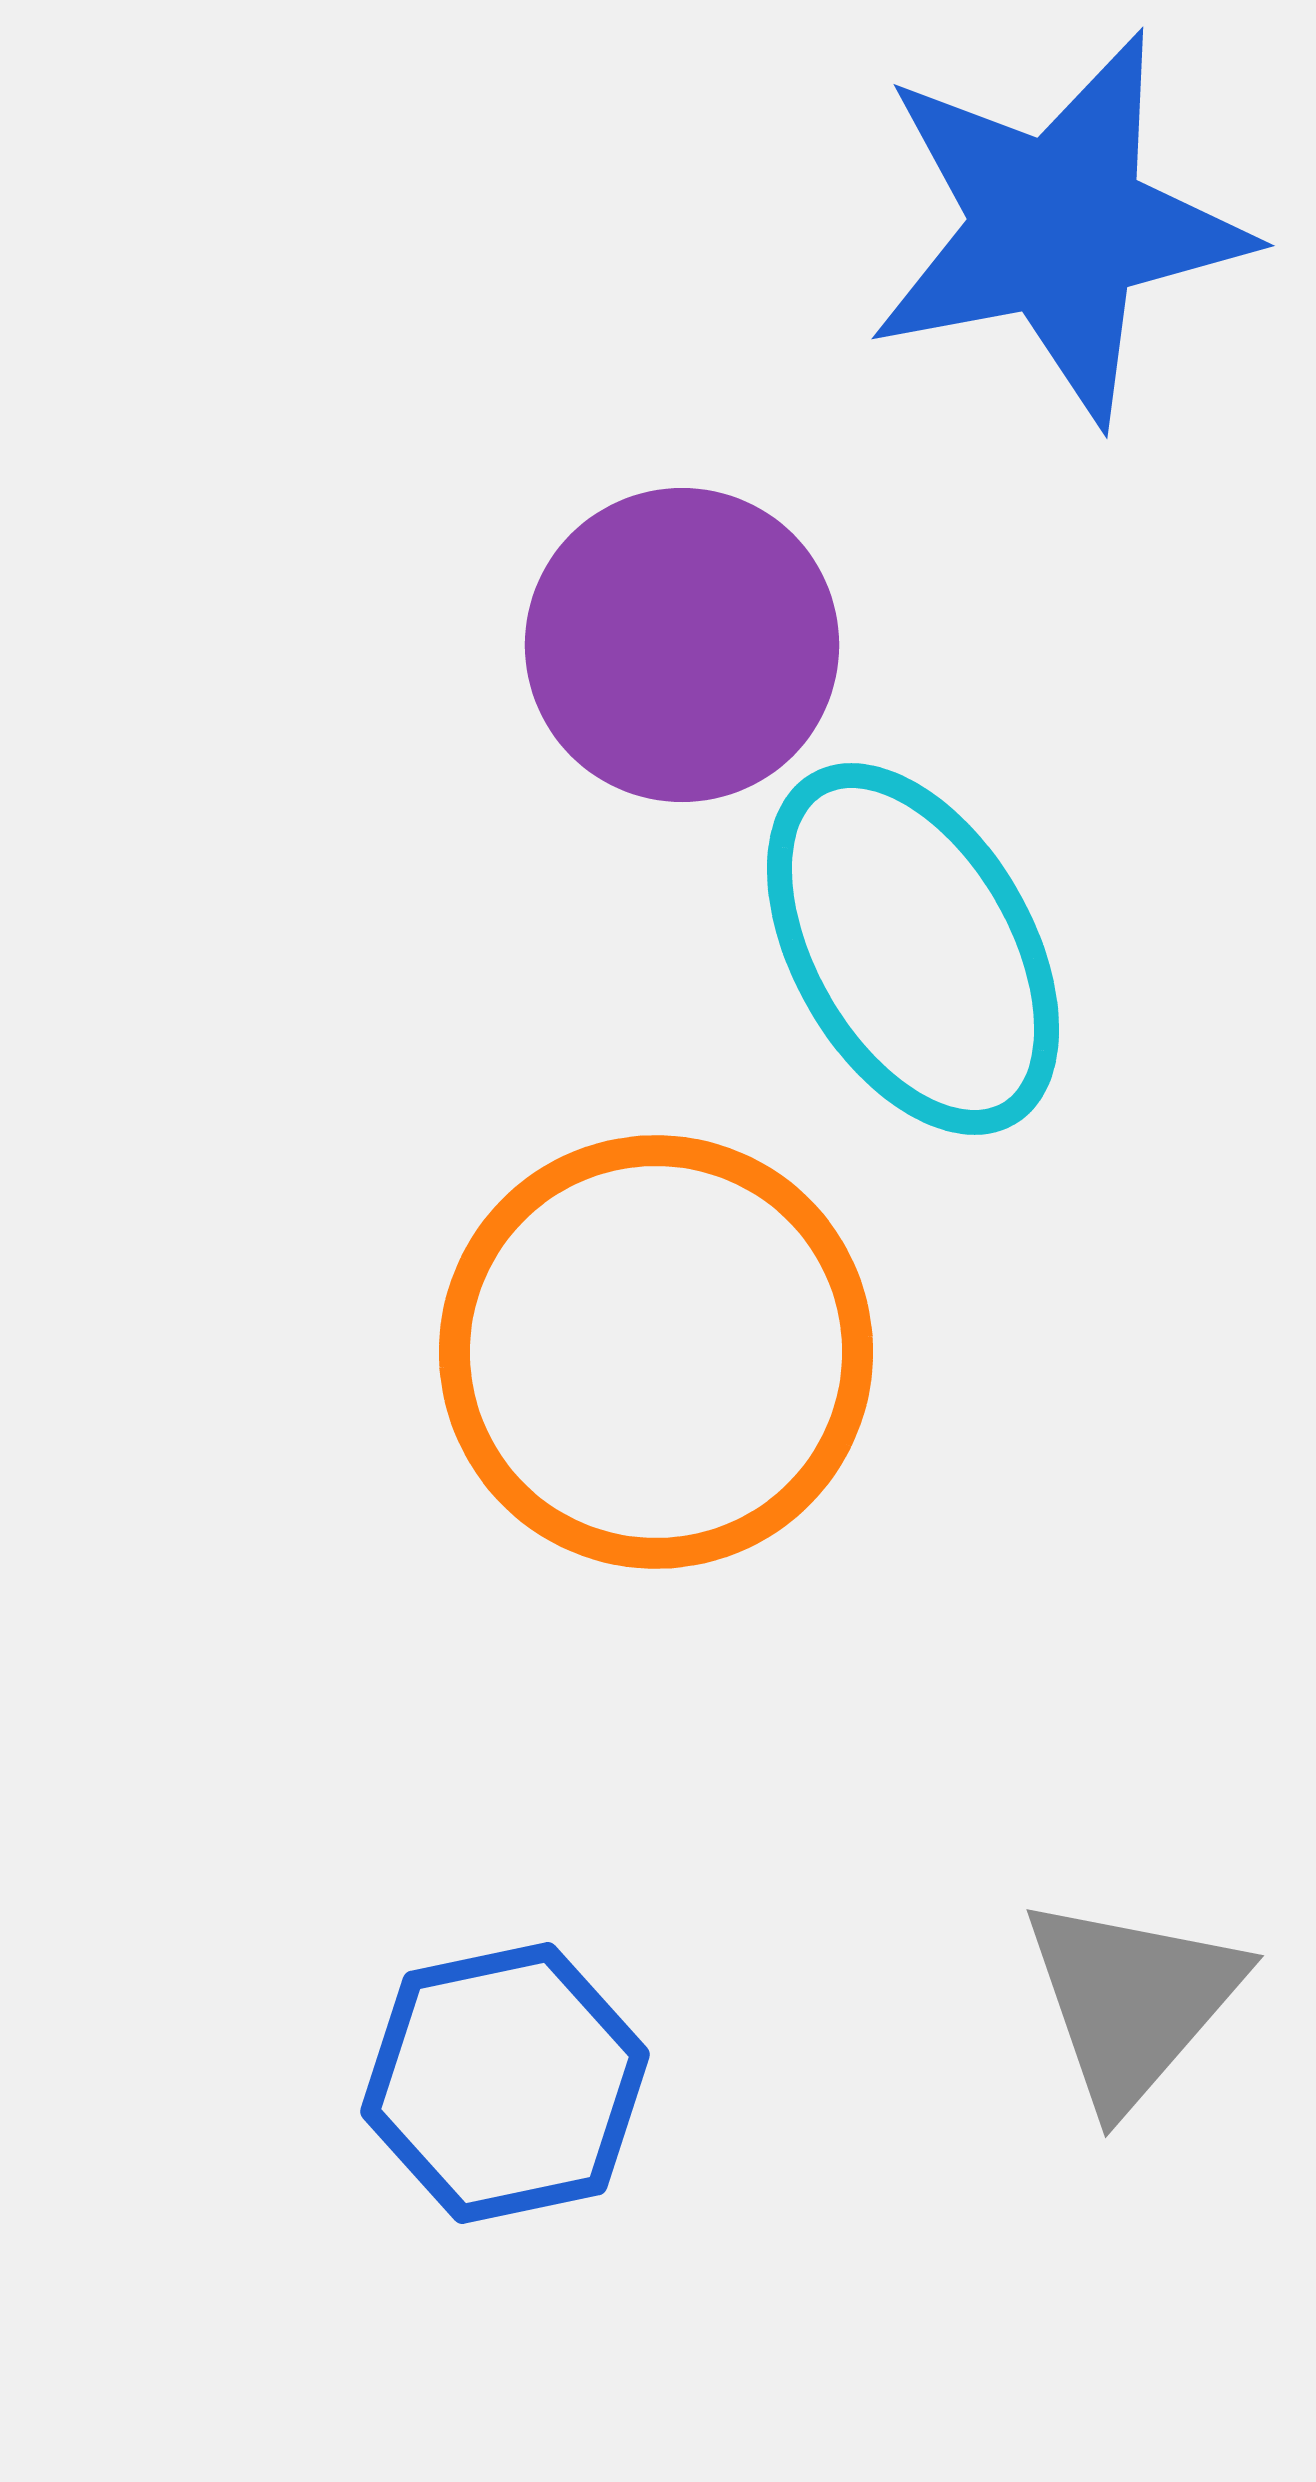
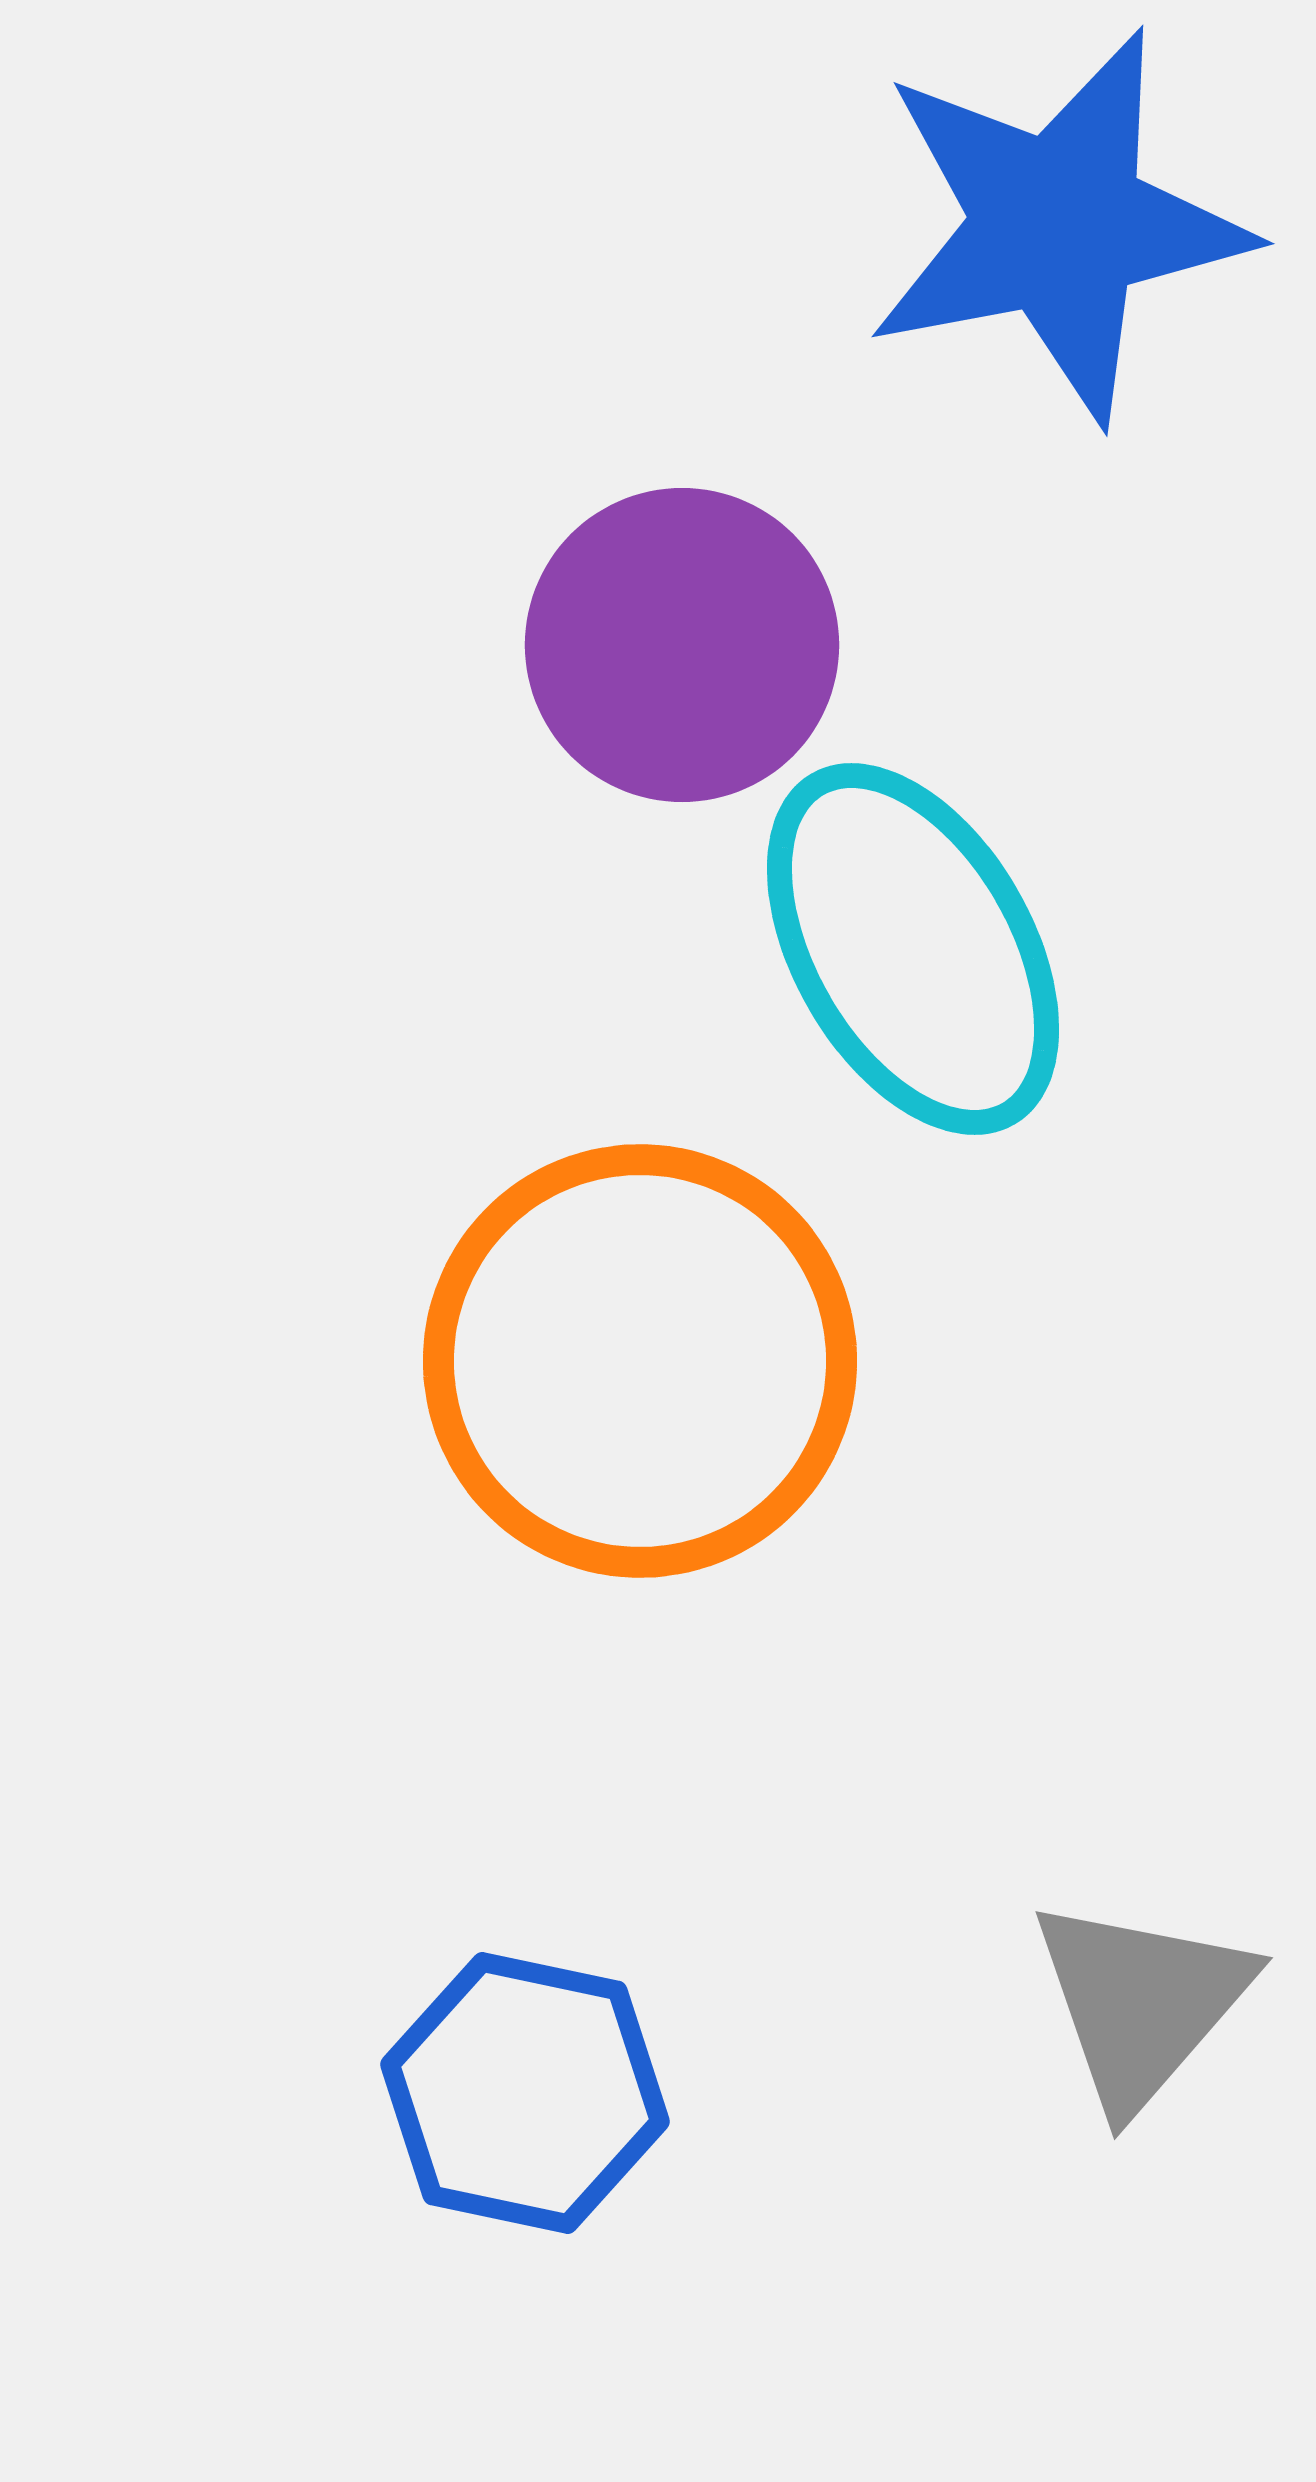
blue star: moved 2 px up
orange circle: moved 16 px left, 9 px down
gray triangle: moved 9 px right, 2 px down
blue hexagon: moved 20 px right, 10 px down; rotated 24 degrees clockwise
